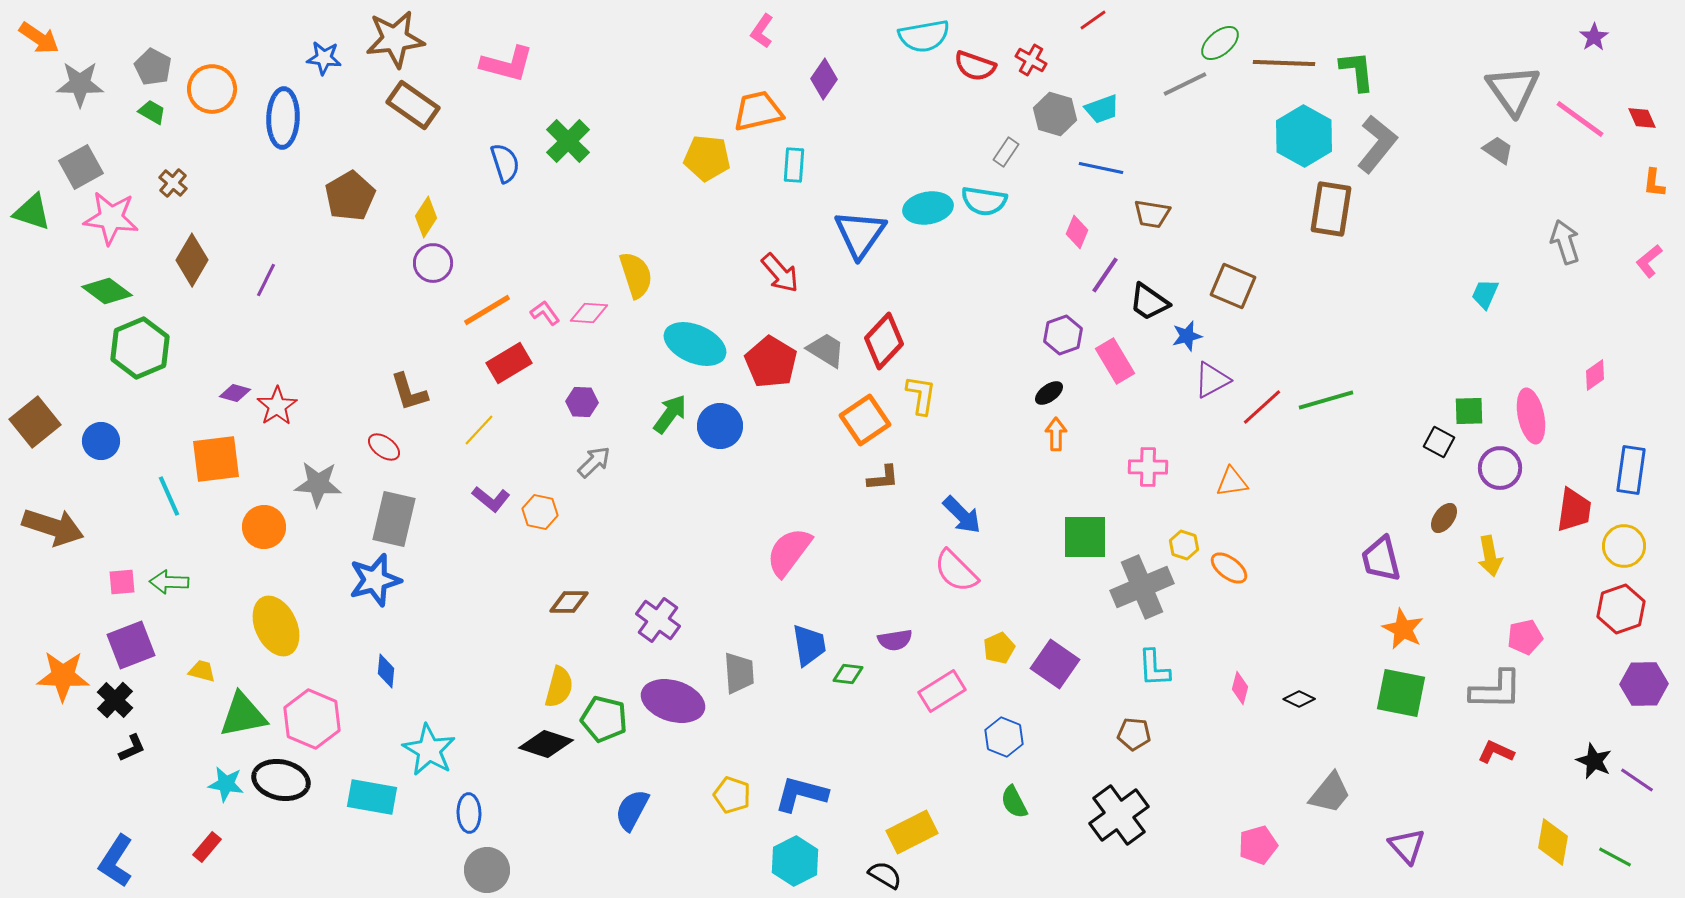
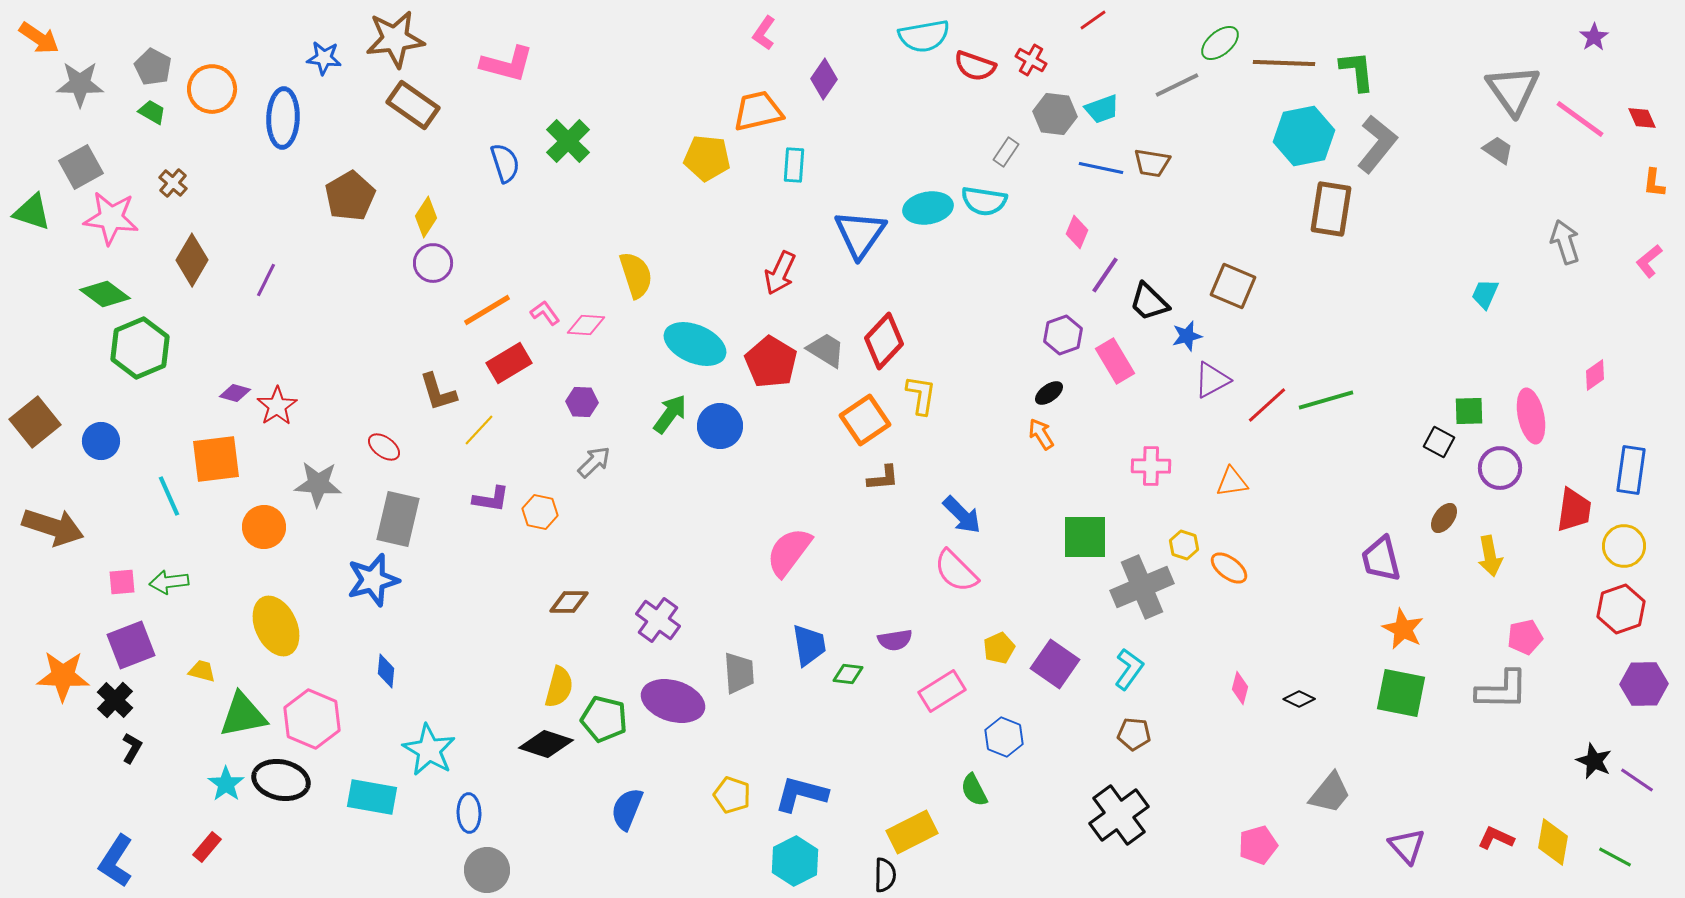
pink L-shape at (762, 31): moved 2 px right, 2 px down
gray line at (1185, 84): moved 8 px left, 1 px down
gray hexagon at (1055, 114): rotated 9 degrees counterclockwise
cyan hexagon at (1304, 136): rotated 20 degrees clockwise
brown trapezoid at (1152, 214): moved 51 px up
red arrow at (780, 273): rotated 66 degrees clockwise
green diamond at (107, 291): moved 2 px left, 3 px down
black trapezoid at (1149, 302): rotated 9 degrees clockwise
pink diamond at (589, 313): moved 3 px left, 12 px down
brown L-shape at (409, 392): moved 29 px right
red line at (1262, 407): moved 5 px right, 2 px up
orange arrow at (1056, 434): moved 15 px left; rotated 32 degrees counterclockwise
pink cross at (1148, 467): moved 3 px right, 1 px up
purple L-shape at (491, 499): rotated 30 degrees counterclockwise
gray rectangle at (394, 519): moved 4 px right
blue star at (375, 580): moved 2 px left
green arrow at (169, 582): rotated 9 degrees counterclockwise
cyan L-shape at (1154, 668): moved 25 px left, 1 px down; rotated 141 degrees counterclockwise
gray L-shape at (1496, 690): moved 6 px right
black L-shape at (132, 748): rotated 36 degrees counterclockwise
red L-shape at (1496, 752): moved 86 px down
cyan star at (226, 784): rotated 27 degrees clockwise
green semicircle at (1014, 802): moved 40 px left, 12 px up
blue semicircle at (632, 810): moved 5 px left, 1 px up; rotated 6 degrees counterclockwise
black semicircle at (885, 875): rotated 60 degrees clockwise
